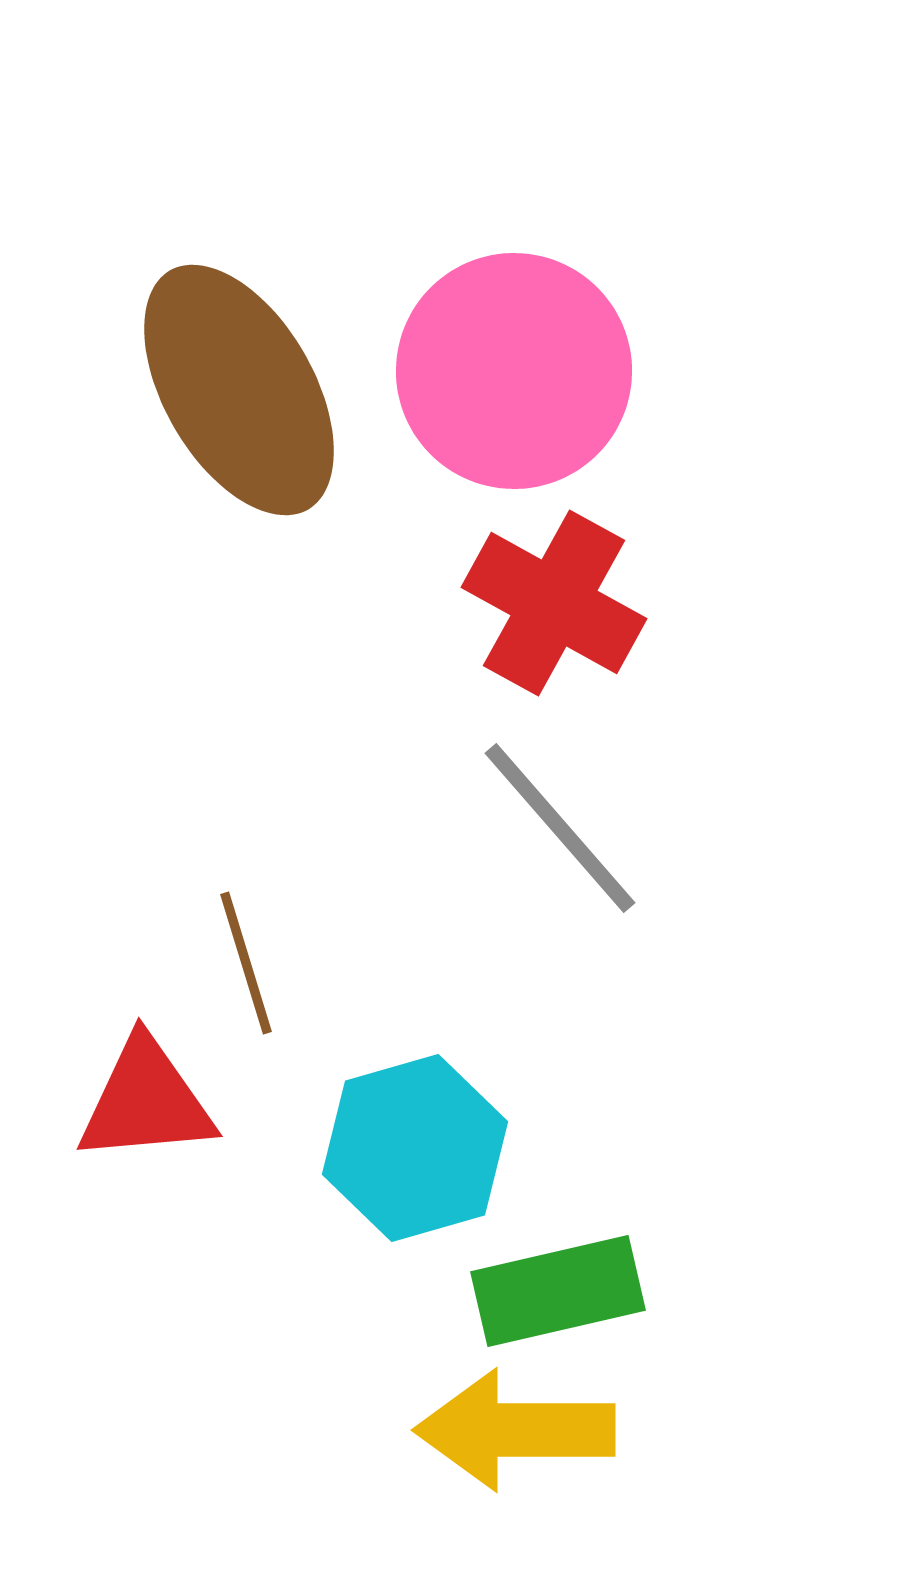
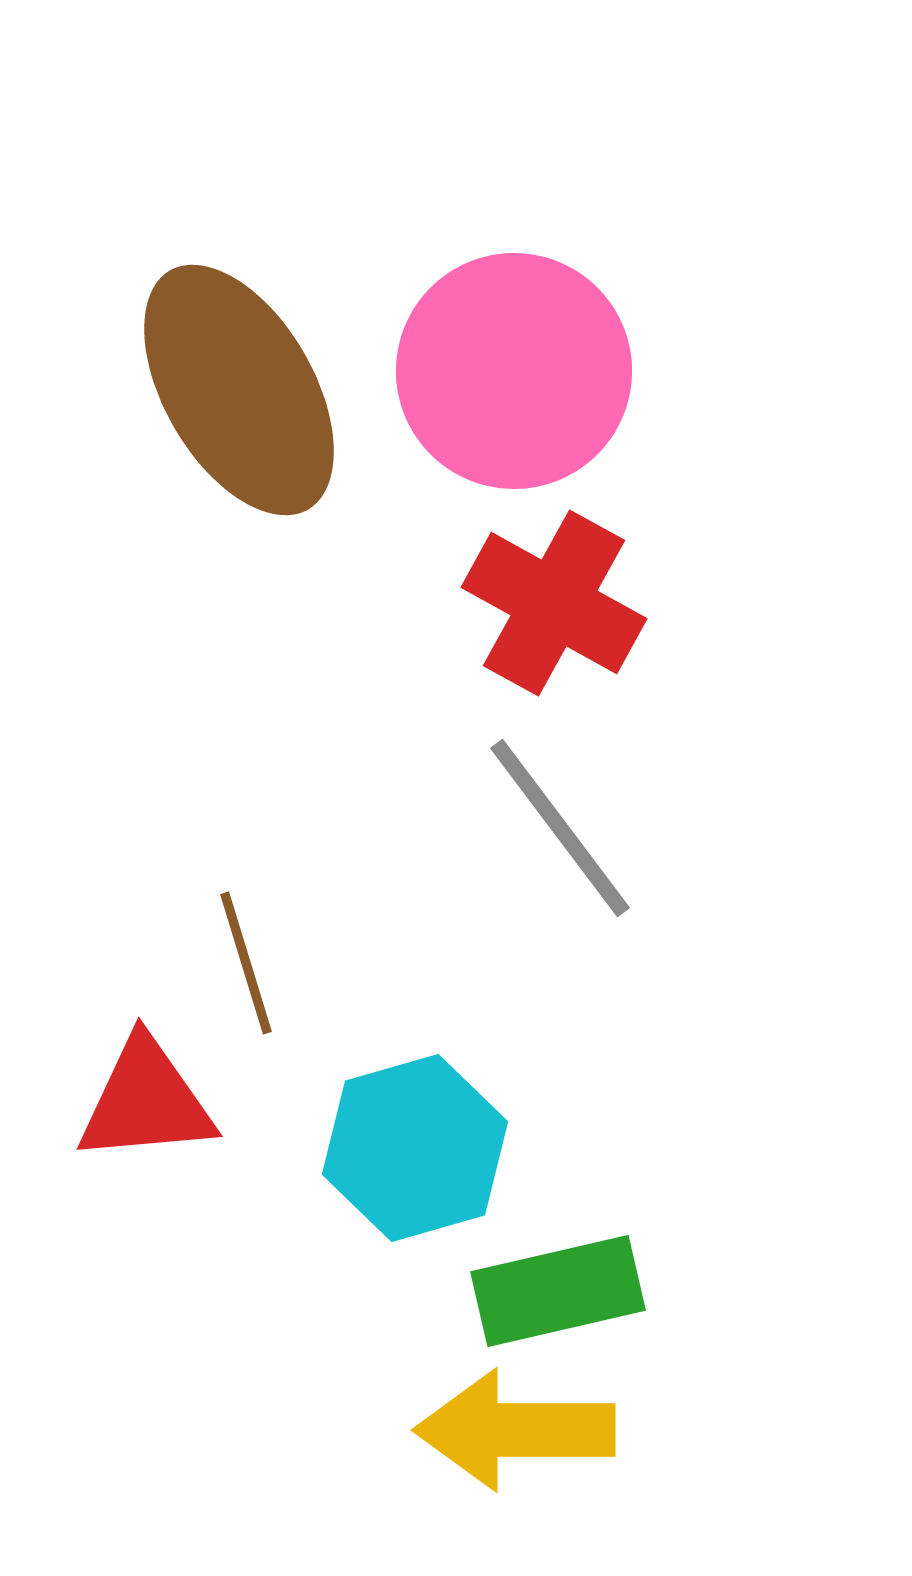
gray line: rotated 4 degrees clockwise
